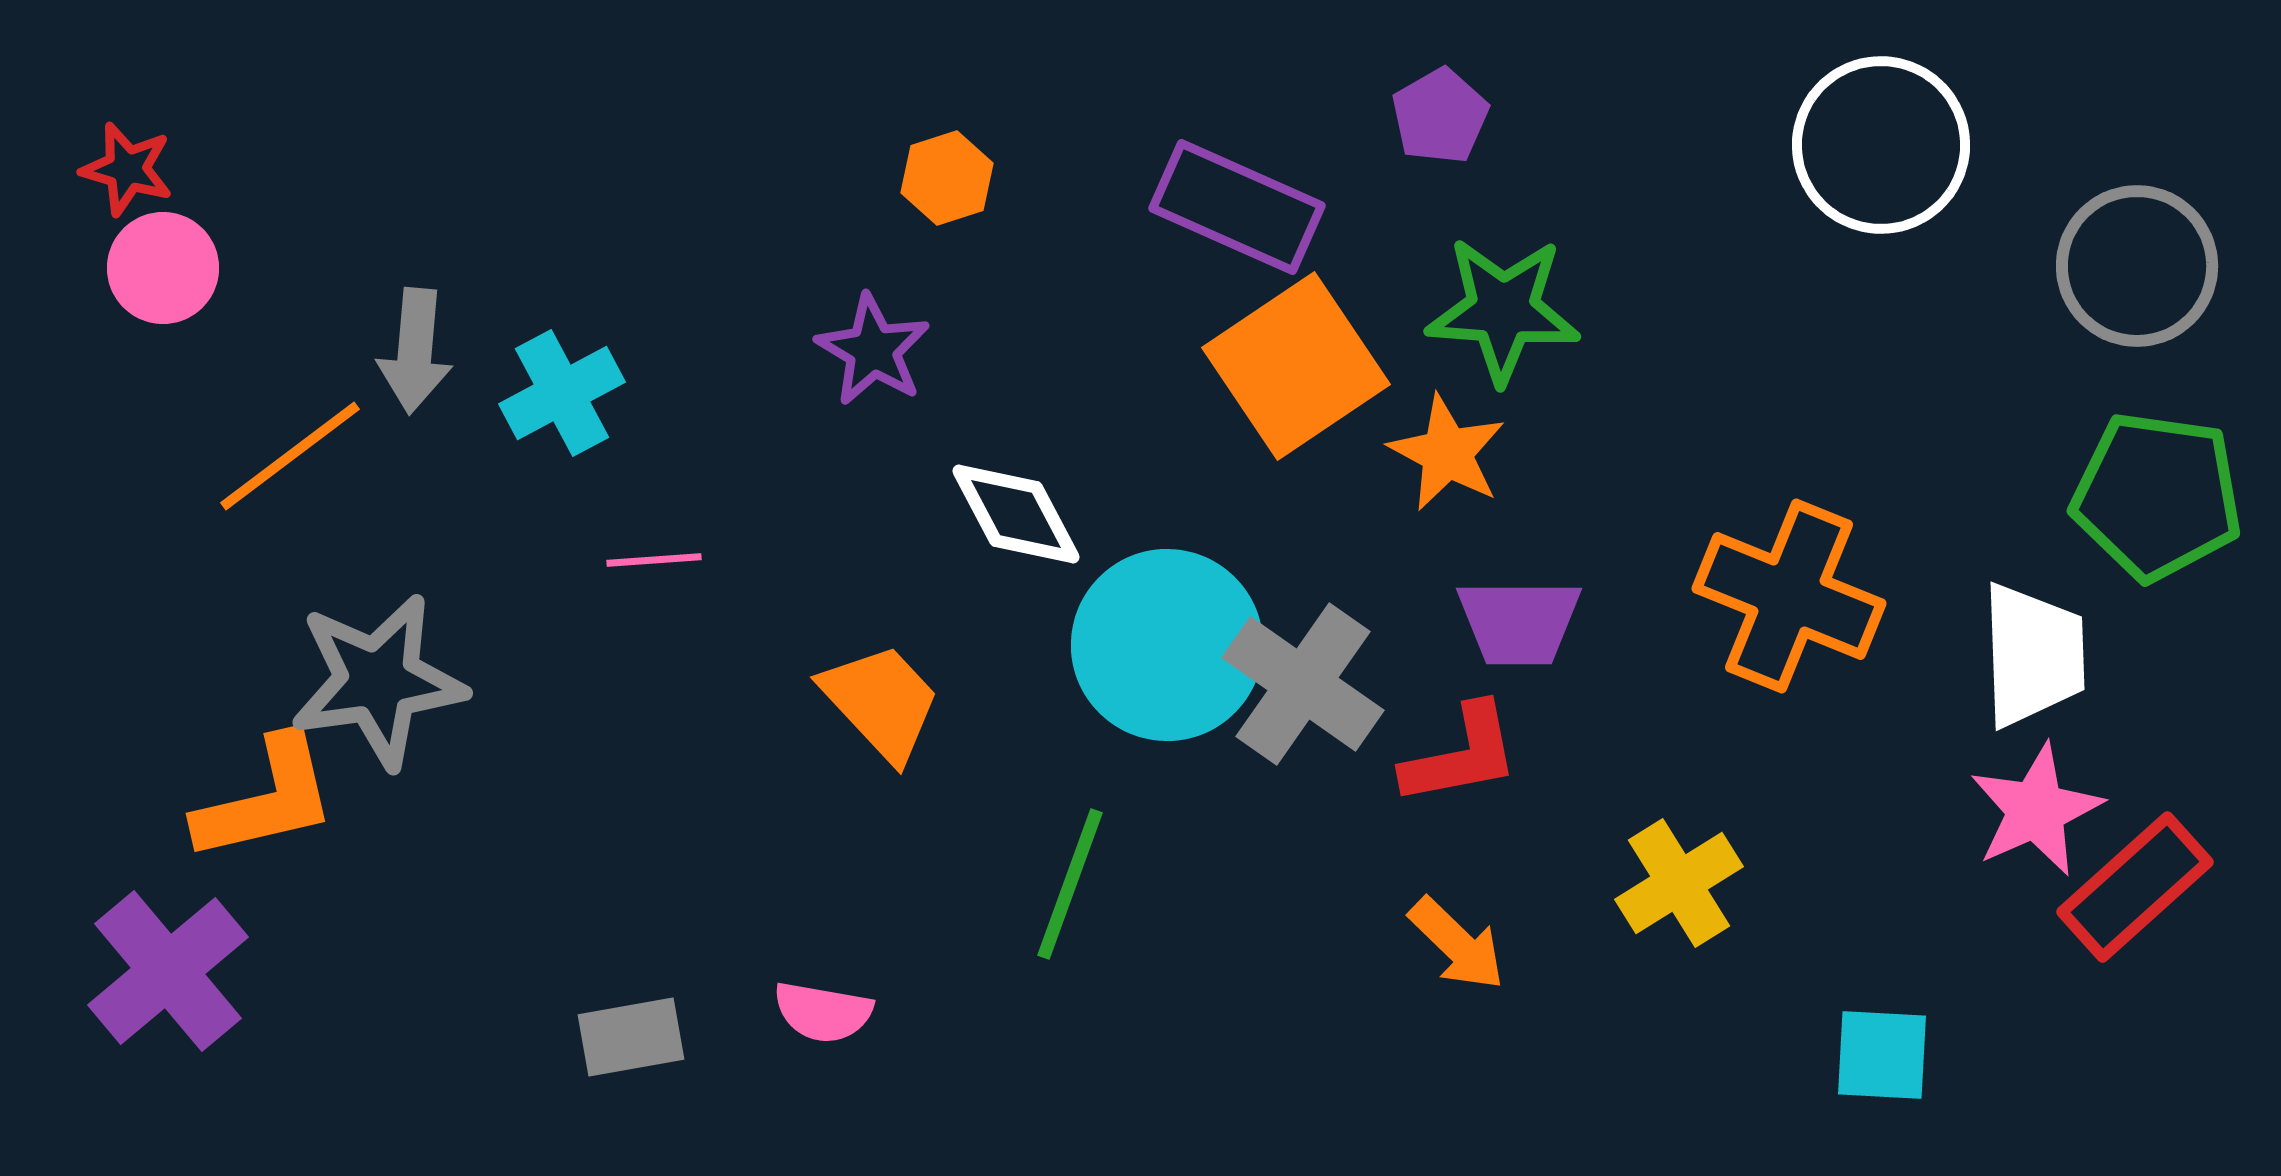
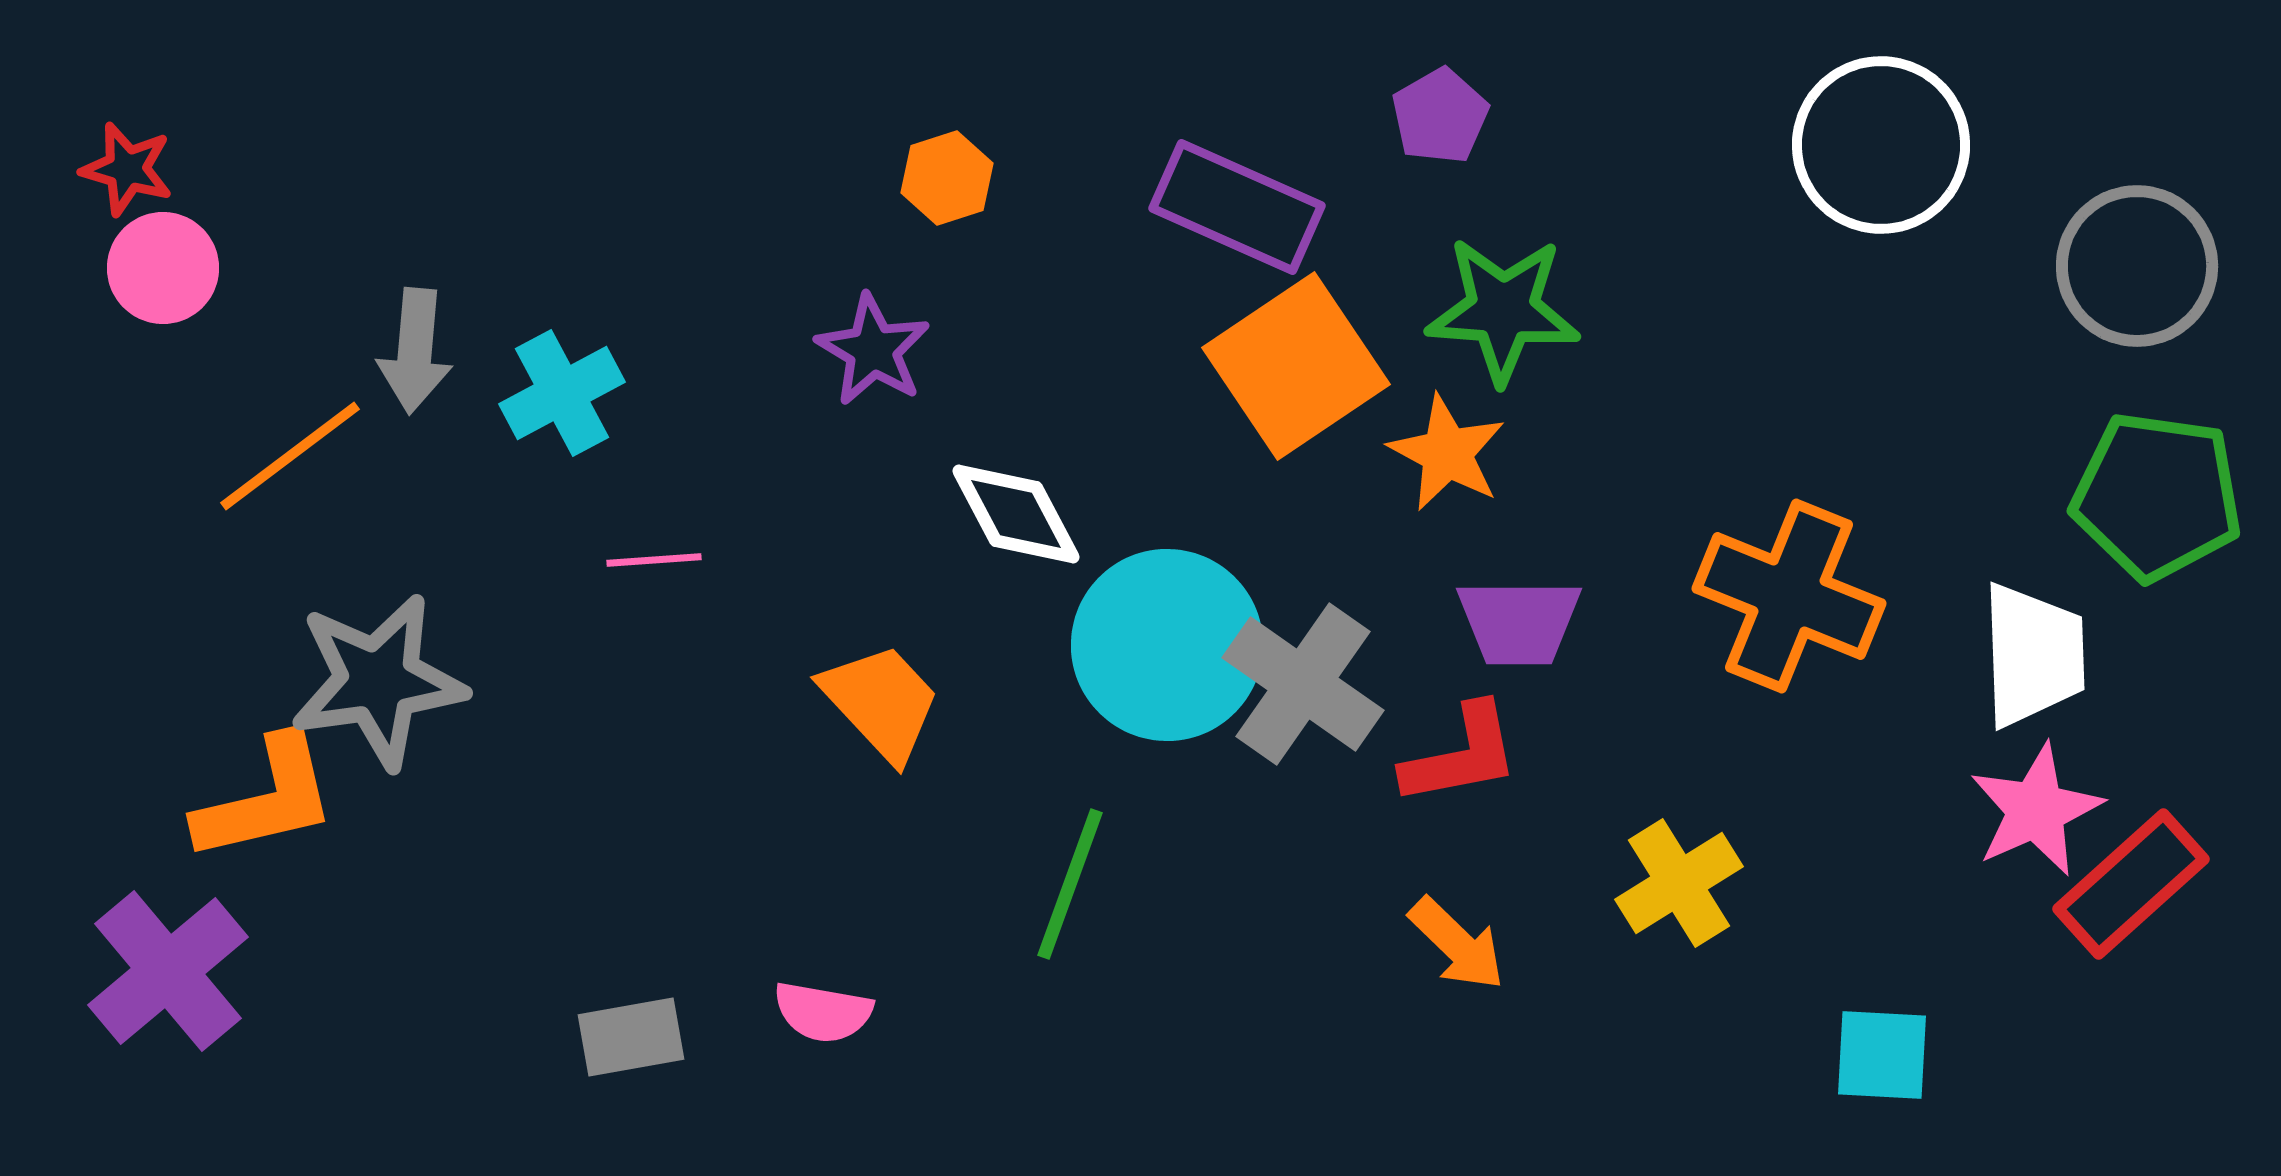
red rectangle: moved 4 px left, 3 px up
